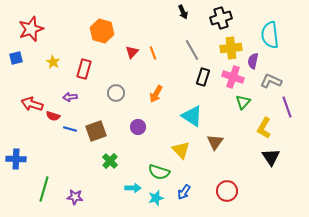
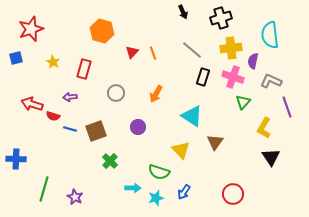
gray line: rotated 20 degrees counterclockwise
red circle: moved 6 px right, 3 px down
purple star: rotated 21 degrees clockwise
